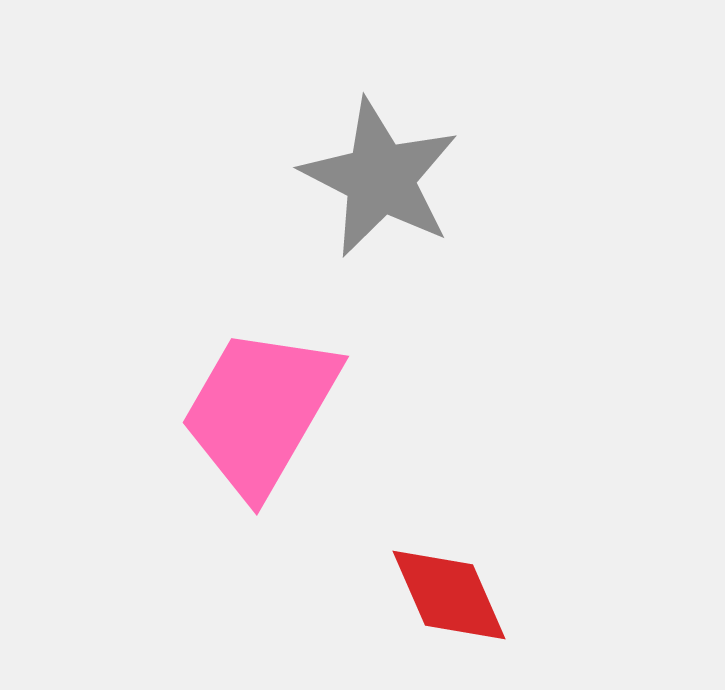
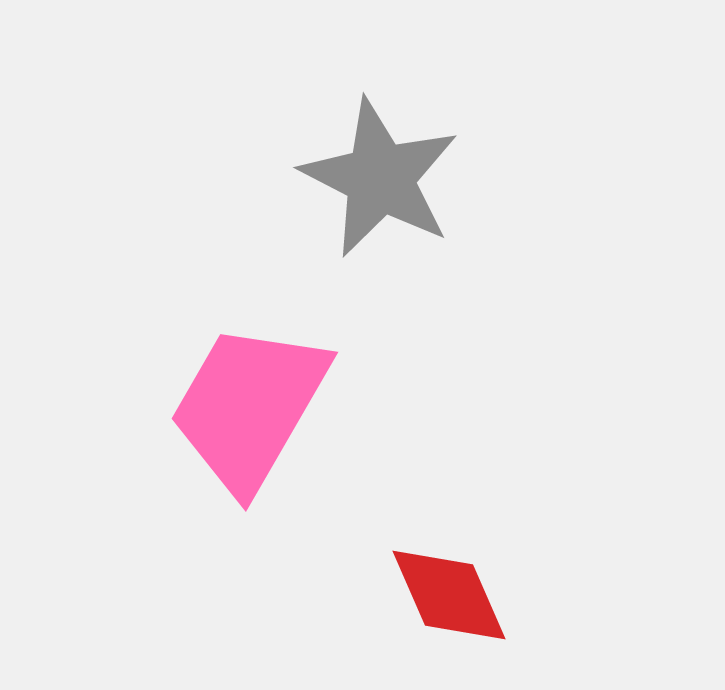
pink trapezoid: moved 11 px left, 4 px up
